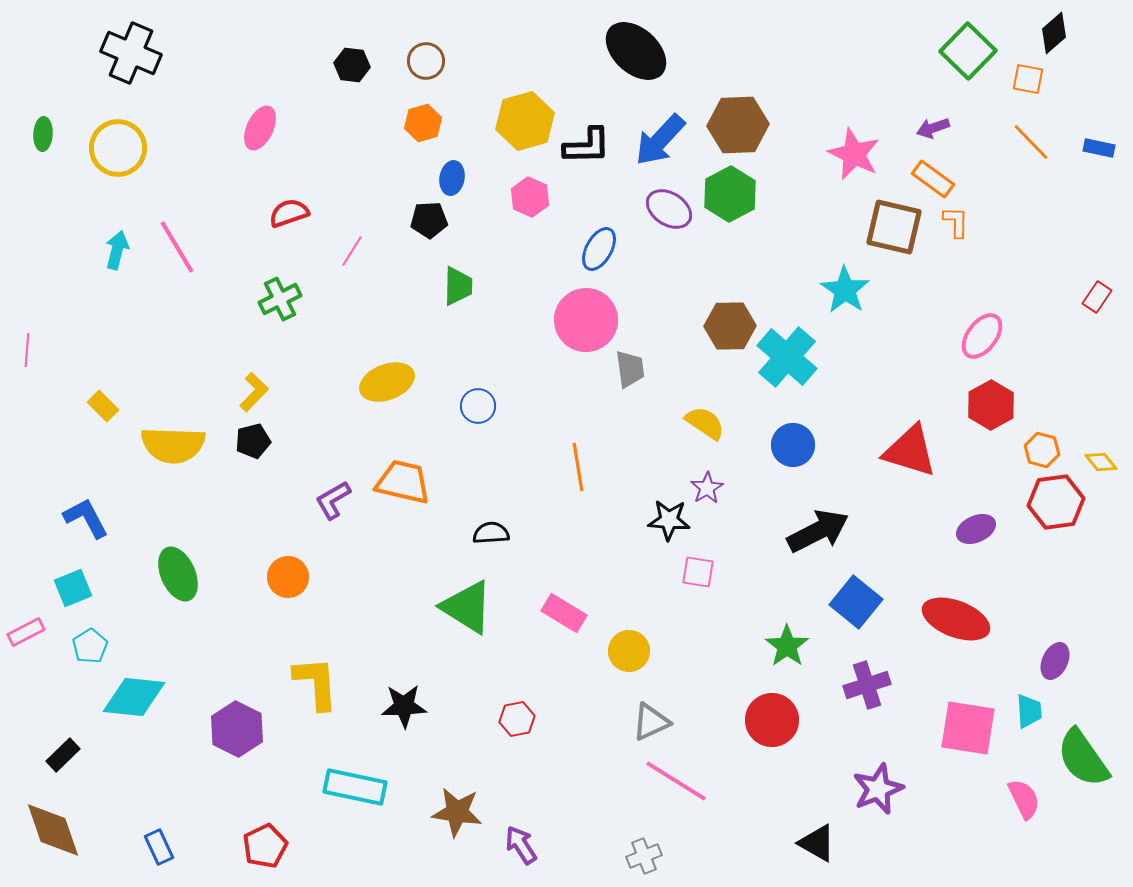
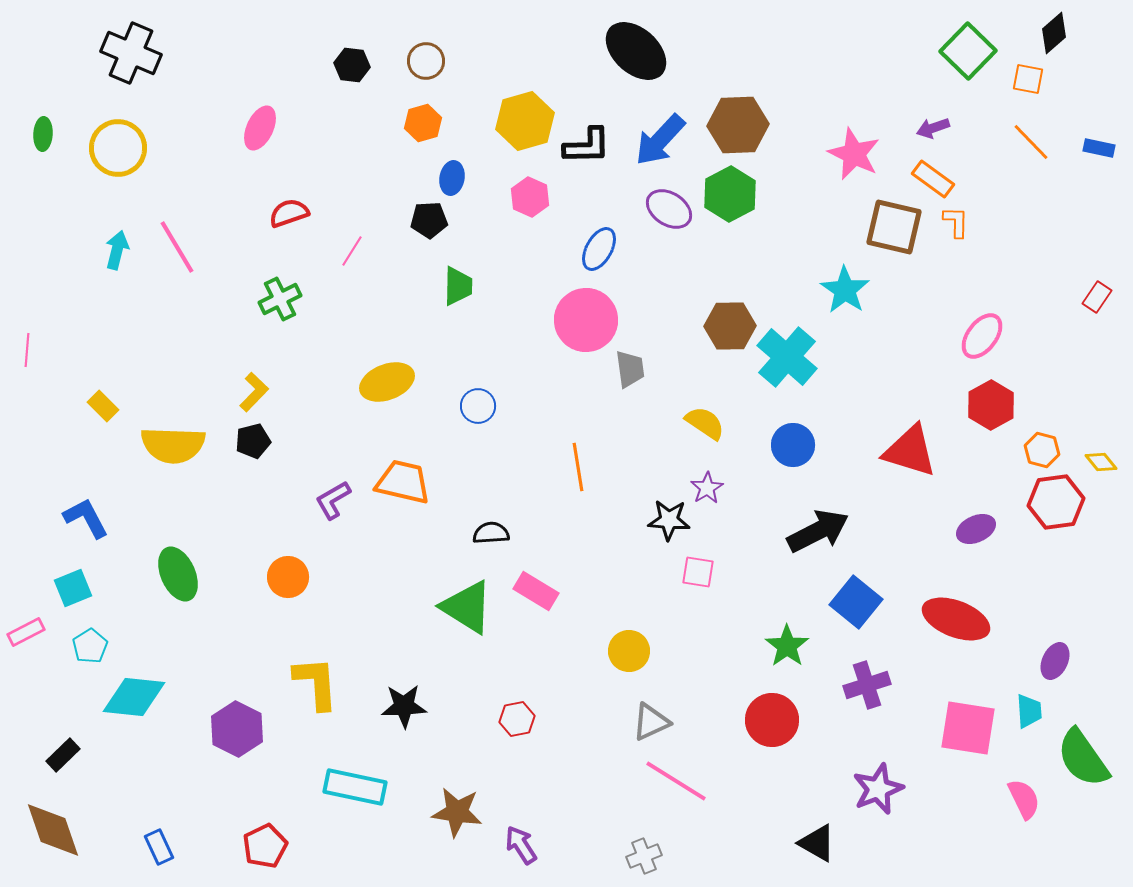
pink rectangle at (564, 613): moved 28 px left, 22 px up
